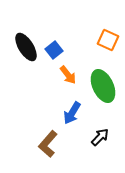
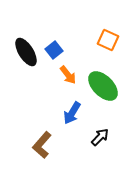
black ellipse: moved 5 px down
green ellipse: rotated 20 degrees counterclockwise
brown L-shape: moved 6 px left, 1 px down
